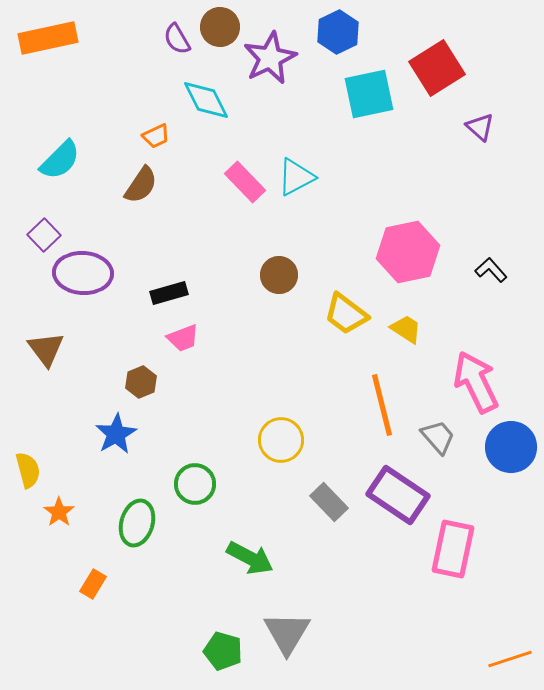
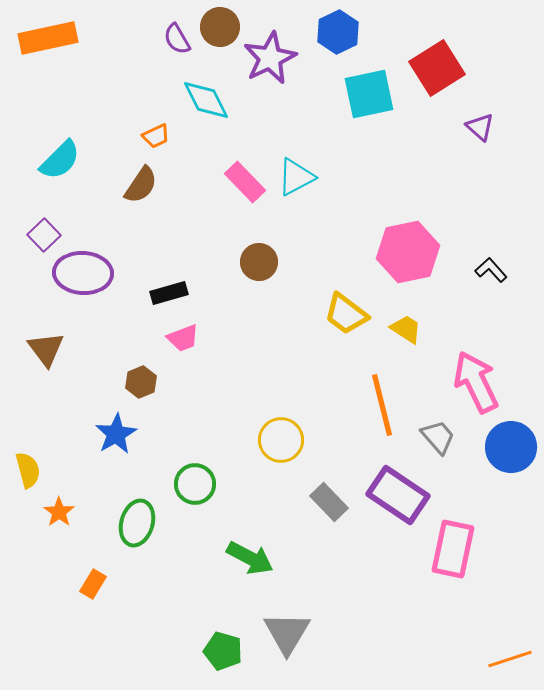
brown circle at (279, 275): moved 20 px left, 13 px up
